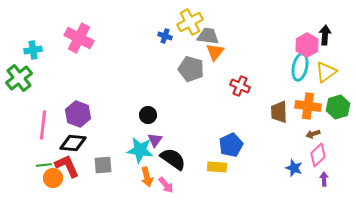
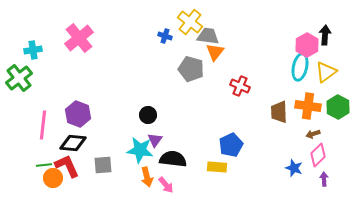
yellow cross: rotated 25 degrees counterclockwise
pink cross: rotated 24 degrees clockwise
green hexagon: rotated 15 degrees counterclockwise
black semicircle: rotated 28 degrees counterclockwise
